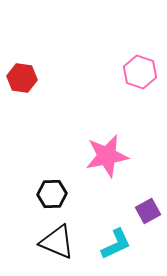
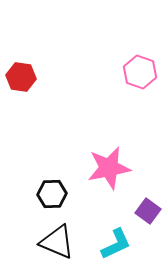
red hexagon: moved 1 px left, 1 px up
pink star: moved 2 px right, 12 px down
purple square: rotated 25 degrees counterclockwise
